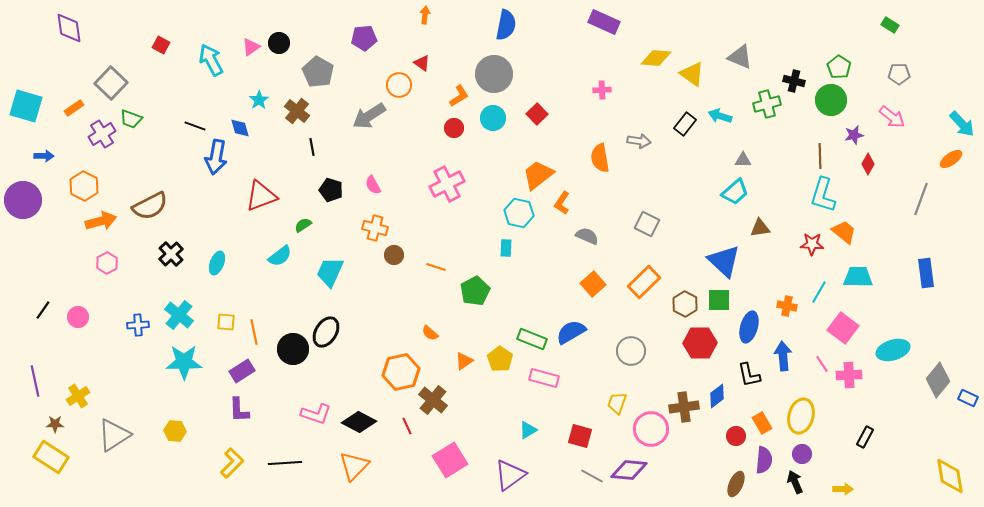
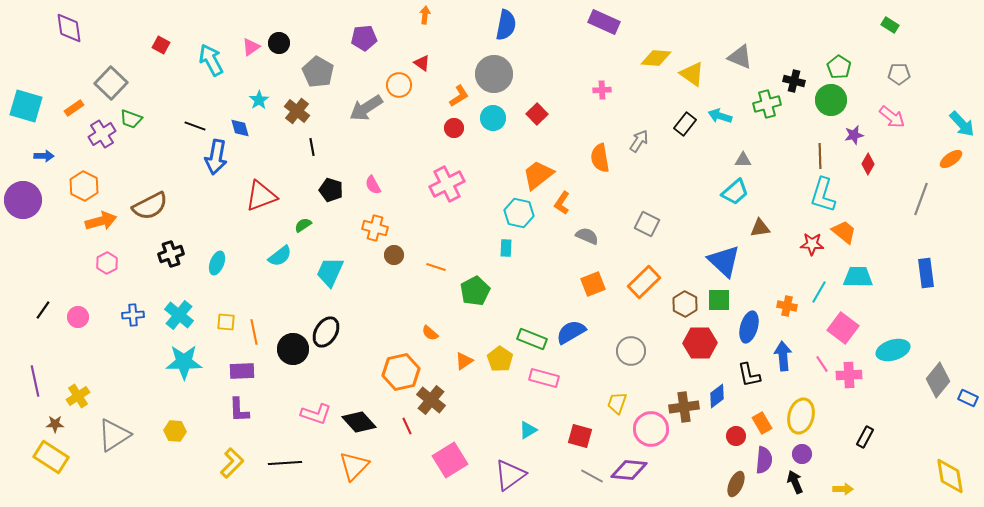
gray arrow at (369, 116): moved 3 px left, 8 px up
gray arrow at (639, 141): rotated 65 degrees counterclockwise
black cross at (171, 254): rotated 25 degrees clockwise
orange square at (593, 284): rotated 20 degrees clockwise
blue cross at (138, 325): moved 5 px left, 10 px up
purple rectangle at (242, 371): rotated 30 degrees clockwise
brown cross at (433, 400): moved 2 px left
black diamond at (359, 422): rotated 20 degrees clockwise
